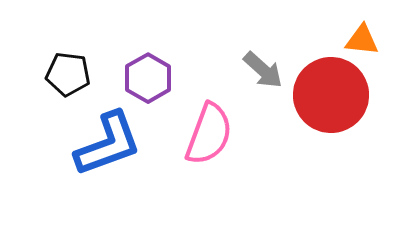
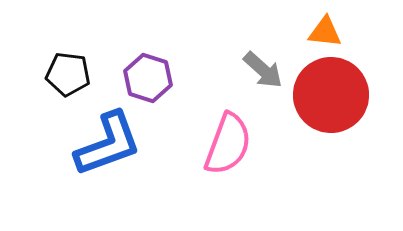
orange triangle: moved 37 px left, 8 px up
purple hexagon: rotated 12 degrees counterclockwise
pink semicircle: moved 19 px right, 10 px down
